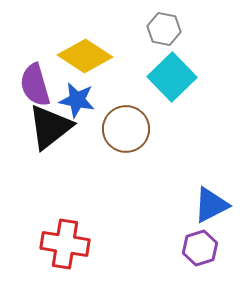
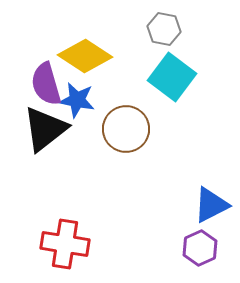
cyan square: rotated 9 degrees counterclockwise
purple semicircle: moved 11 px right, 1 px up
black triangle: moved 5 px left, 2 px down
purple hexagon: rotated 8 degrees counterclockwise
